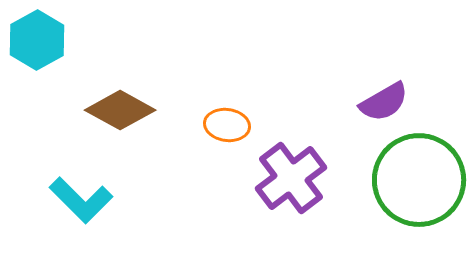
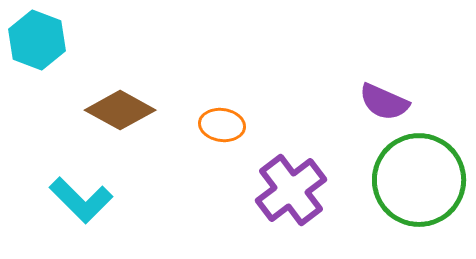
cyan hexagon: rotated 10 degrees counterclockwise
purple semicircle: rotated 54 degrees clockwise
orange ellipse: moved 5 px left
purple cross: moved 12 px down
